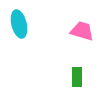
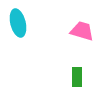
cyan ellipse: moved 1 px left, 1 px up
